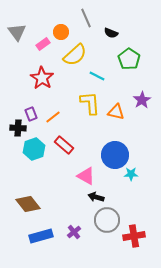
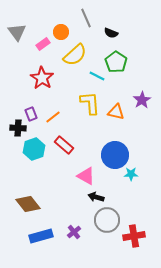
green pentagon: moved 13 px left, 3 px down
